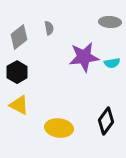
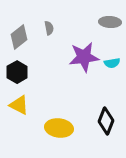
black diamond: rotated 16 degrees counterclockwise
